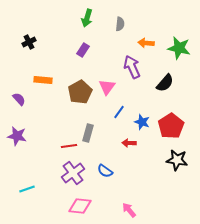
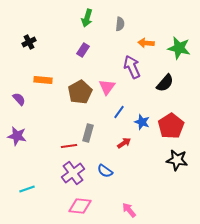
red arrow: moved 5 px left; rotated 144 degrees clockwise
